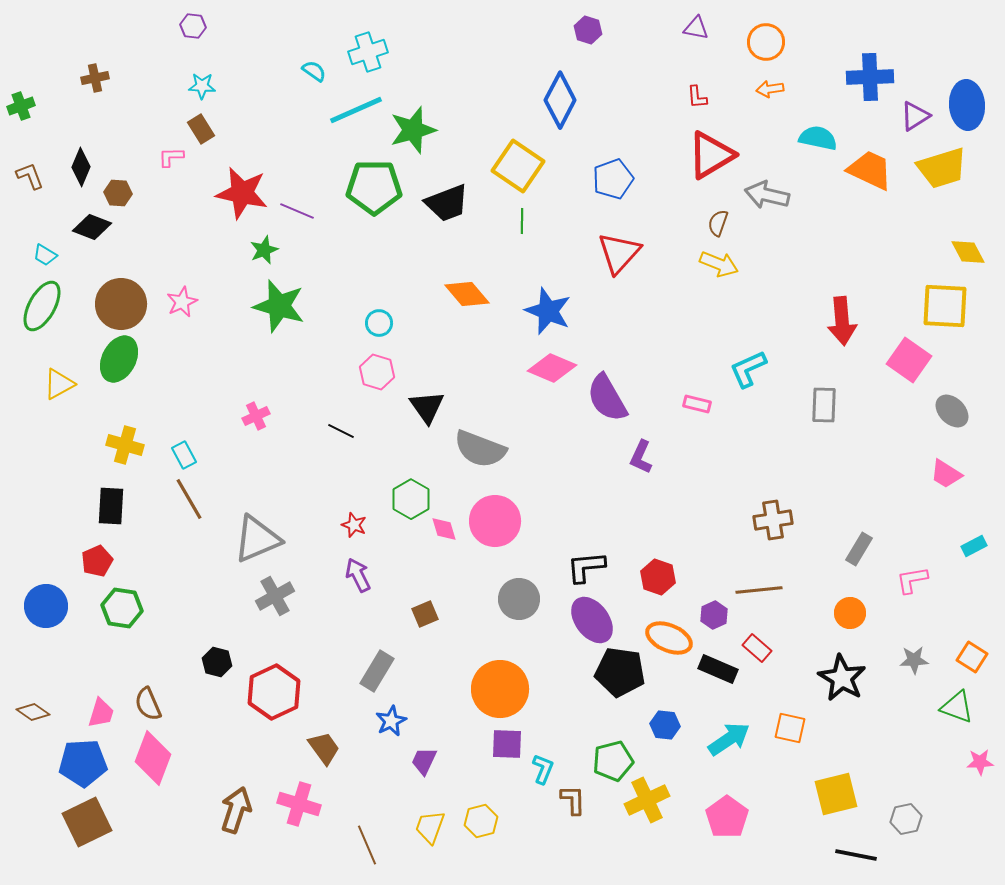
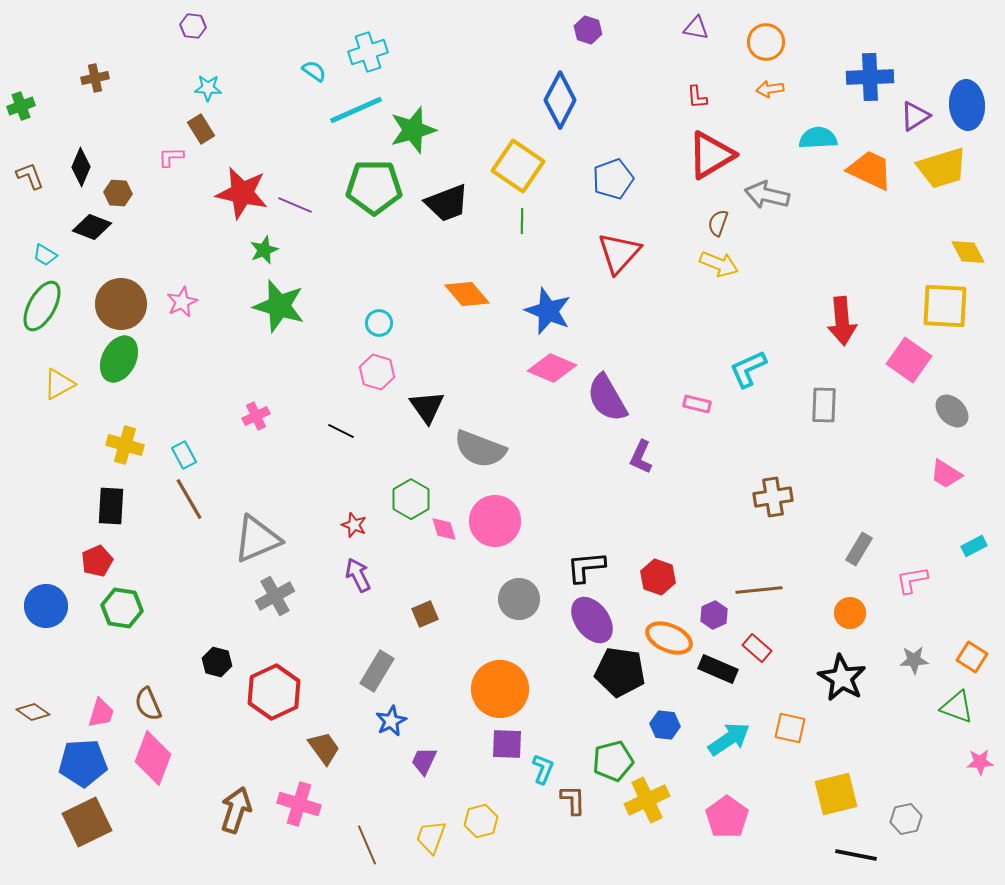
cyan star at (202, 86): moved 6 px right, 2 px down
cyan semicircle at (818, 138): rotated 15 degrees counterclockwise
purple line at (297, 211): moved 2 px left, 6 px up
brown cross at (773, 520): moved 23 px up
yellow trapezoid at (430, 827): moved 1 px right, 10 px down
